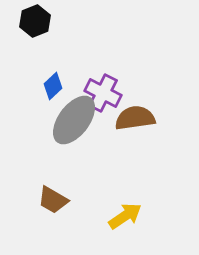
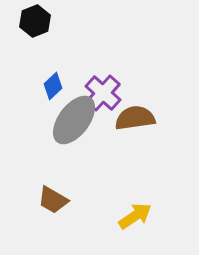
purple cross: rotated 15 degrees clockwise
yellow arrow: moved 10 px right
